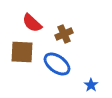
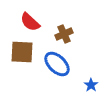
red semicircle: moved 2 px left, 1 px up
blue ellipse: rotated 8 degrees clockwise
